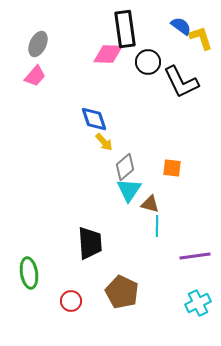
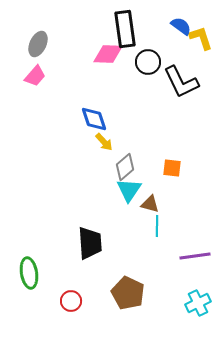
brown pentagon: moved 6 px right, 1 px down
